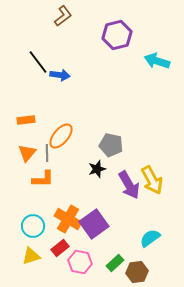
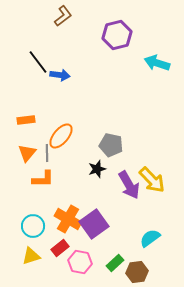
cyan arrow: moved 2 px down
yellow arrow: rotated 16 degrees counterclockwise
